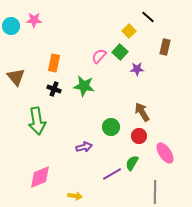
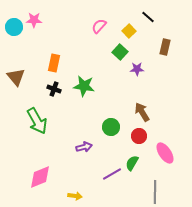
cyan circle: moved 3 px right, 1 px down
pink semicircle: moved 30 px up
green arrow: rotated 20 degrees counterclockwise
